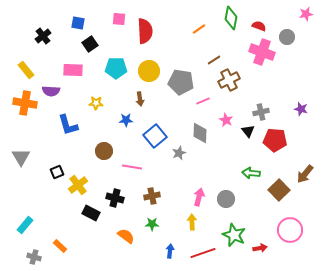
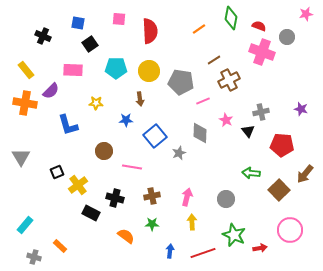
red semicircle at (145, 31): moved 5 px right
black cross at (43, 36): rotated 28 degrees counterclockwise
purple semicircle at (51, 91): rotated 48 degrees counterclockwise
red pentagon at (275, 140): moved 7 px right, 5 px down
pink arrow at (199, 197): moved 12 px left
